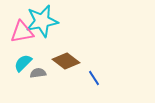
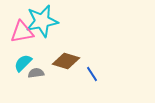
brown diamond: rotated 20 degrees counterclockwise
gray semicircle: moved 2 px left
blue line: moved 2 px left, 4 px up
